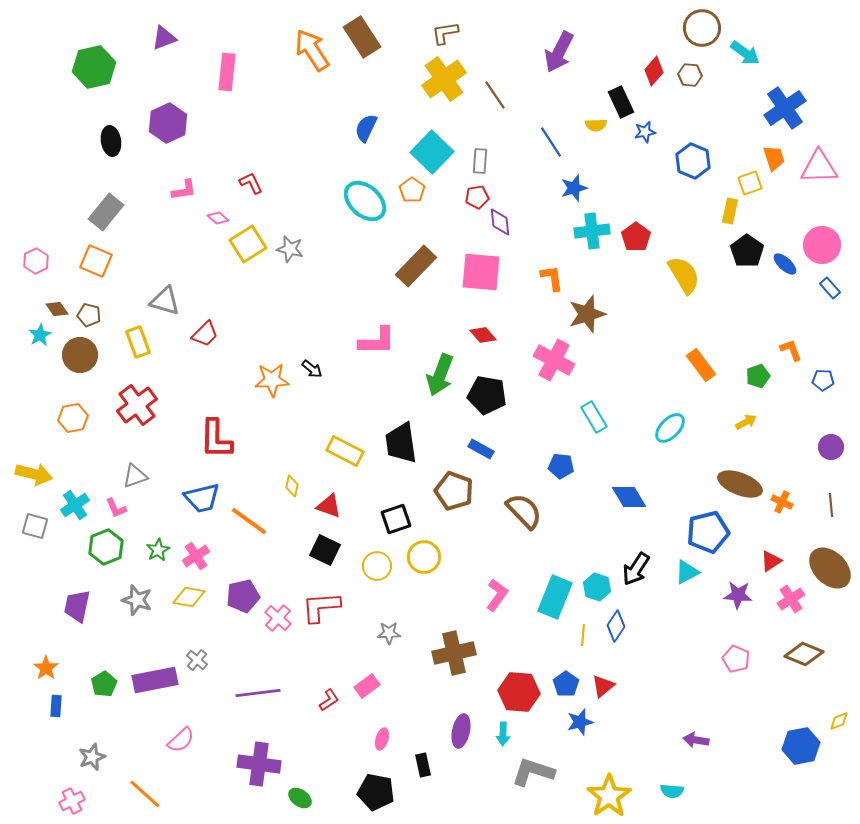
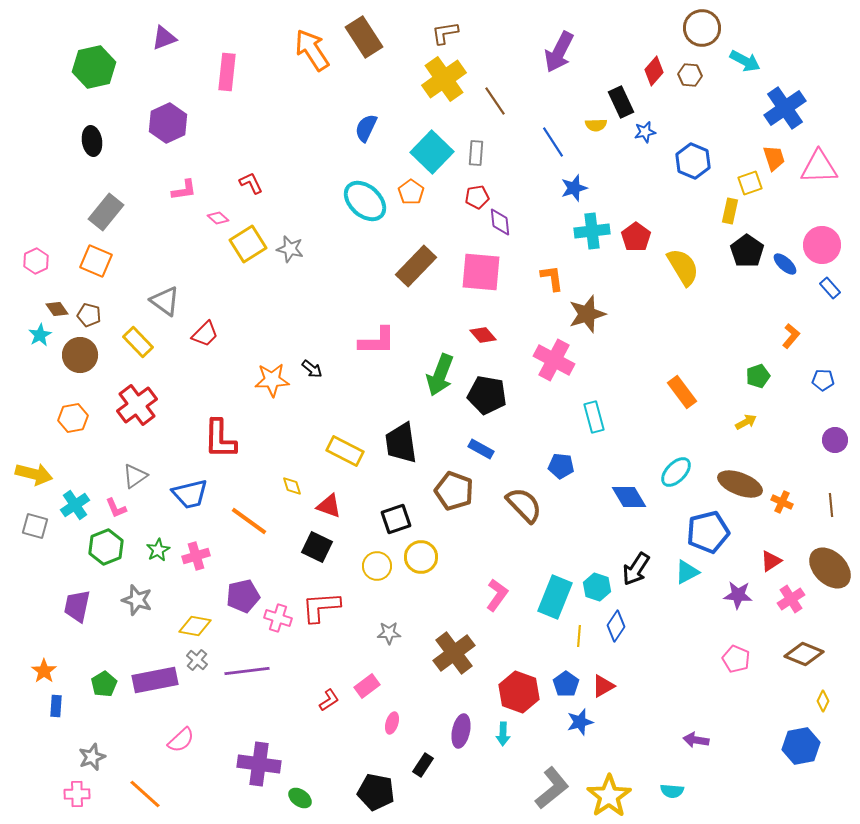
brown rectangle at (362, 37): moved 2 px right
cyan arrow at (745, 53): moved 8 px down; rotated 8 degrees counterclockwise
brown line at (495, 95): moved 6 px down
black ellipse at (111, 141): moved 19 px left
blue line at (551, 142): moved 2 px right
gray rectangle at (480, 161): moved 4 px left, 8 px up
orange pentagon at (412, 190): moved 1 px left, 2 px down
yellow semicircle at (684, 275): moved 1 px left, 8 px up
gray triangle at (165, 301): rotated 20 degrees clockwise
yellow rectangle at (138, 342): rotated 24 degrees counterclockwise
orange L-shape at (791, 350): moved 14 px up; rotated 60 degrees clockwise
orange rectangle at (701, 365): moved 19 px left, 27 px down
cyan rectangle at (594, 417): rotated 16 degrees clockwise
cyan ellipse at (670, 428): moved 6 px right, 44 px down
red L-shape at (216, 439): moved 4 px right
purple circle at (831, 447): moved 4 px right, 7 px up
gray triangle at (135, 476): rotated 16 degrees counterclockwise
yellow diamond at (292, 486): rotated 30 degrees counterclockwise
blue trapezoid at (202, 498): moved 12 px left, 4 px up
brown semicircle at (524, 511): moved 6 px up
black square at (325, 550): moved 8 px left, 3 px up
pink cross at (196, 556): rotated 16 degrees clockwise
yellow circle at (424, 557): moved 3 px left
yellow diamond at (189, 597): moved 6 px right, 29 px down
pink cross at (278, 618): rotated 24 degrees counterclockwise
yellow line at (583, 635): moved 4 px left, 1 px down
brown cross at (454, 653): rotated 24 degrees counterclockwise
orange star at (46, 668): moved 2 px left, 3 px down
red triangle at (603, 686): rotated 10 degrees clockwise
red hexagon at (519, 692): rotated 15 degrees clockwise
purple line at (258, 693): moved 11 px left, 22 px up
yellow diamond at (839, 721): moved 16 px left, 20 px up; rotated 45 degrees counterclockwise
pink ellipse at (382, 739): moved 10 px right, 16 px up
black rectangle at (423, 765): rotated 45 degrees clockwise
gray L-shape at (533, 772): moved 19 px right, 16 px down; rotated 123 degrees clockwise
pink cross at (72, 801): moved 5 px right, 7 px up; rotated 25 degrees clockwise
